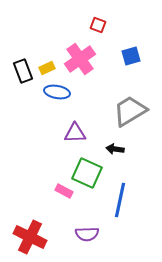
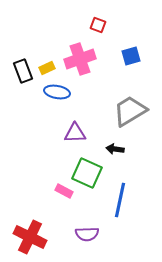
pink cross: rotated 16 degrees clockwise
